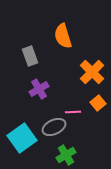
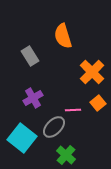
gray rectangle: rotated 12 degrees counterclockwise
purple cross: moved 6 px left, 9 px down
pink line: moved 2 px up
gray ellipse: rotated 20 degrees counterclockwise
cyan square: rotated 16 degrees counterclockwise
green cross: rotated 18 degrees counterclockwise
